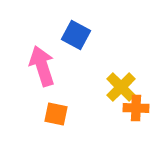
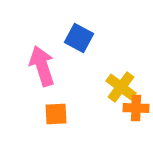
blue square: moved 3 px right, 3 px down
yellow cross: rotated 8 degrees counterclockwise
orange square: rotated 15 degrees counterclockwise
